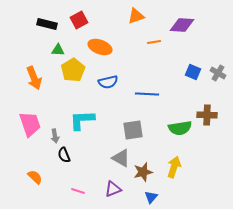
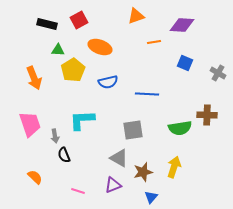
blue square: moved 8 px left, 9 px up
gray triangle: moved 2 px left
purple triangle: moved 4 px up
